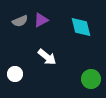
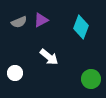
gray semicircle: moved 1 px left, 1 px down
cyan diamond: rotated 35 degrees clockwise
white arrow: moved 2 px right
white circle: moved 1 px up
